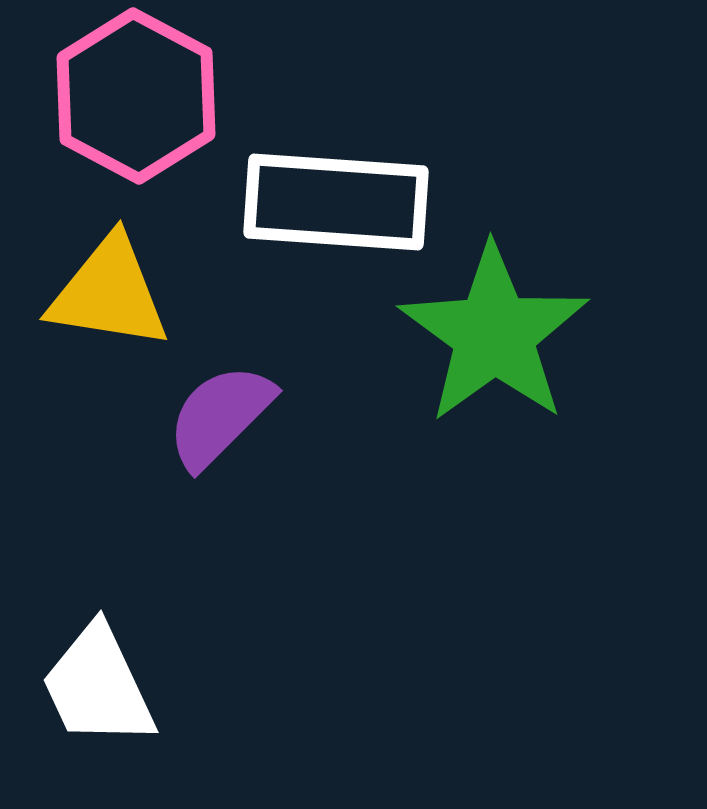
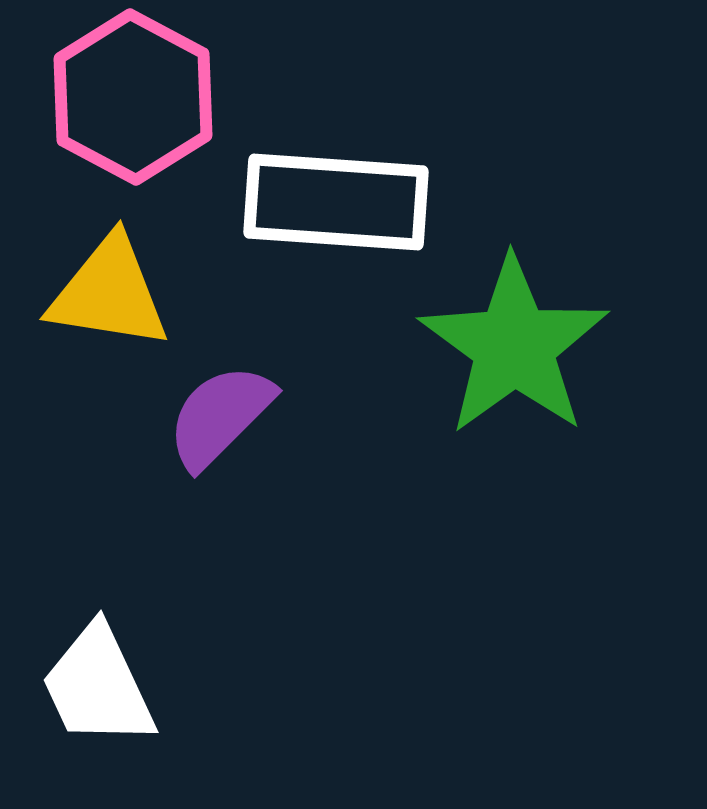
pink hexagon: moved 3 px left, 1 px down
green star: moved 20 px right, 12 px down
